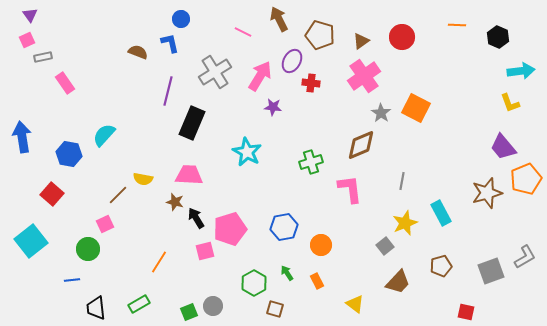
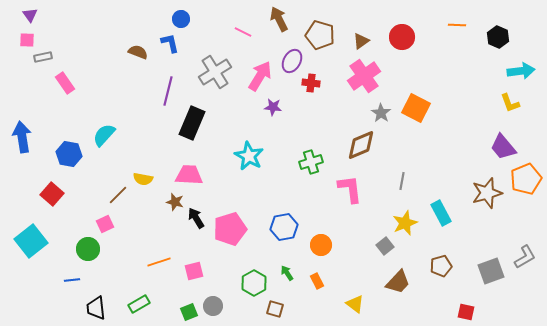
pink square at (27, 40): rotated 28 degrees clockwise
cyan star at (247, 152): moved 2 px right, 4 px down
pink square at (205, 251): moved 11 px left, 20 px down
orange line at (159, 262): rotated 40 degrees clockwise
